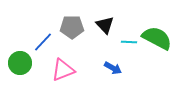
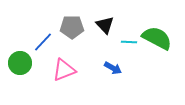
pink triangle: moved 1 px right
